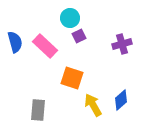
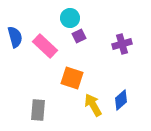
blue semicircle: moved 5 px up
